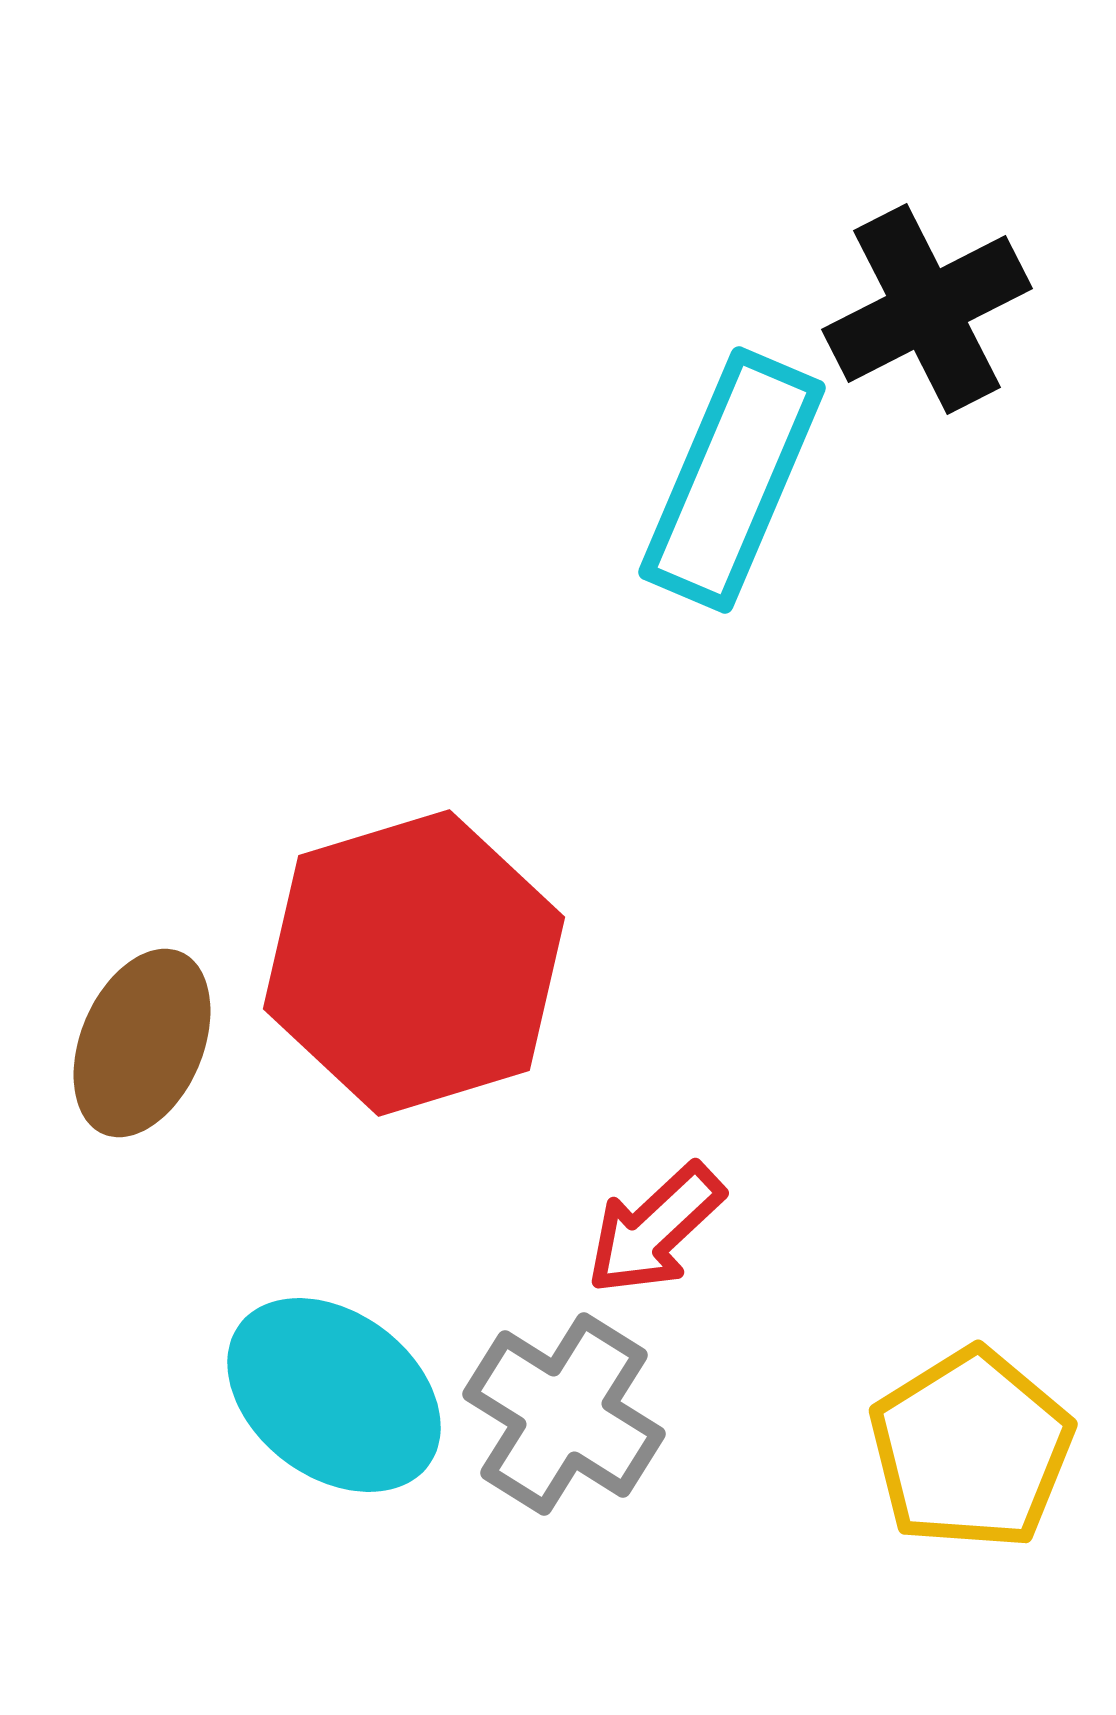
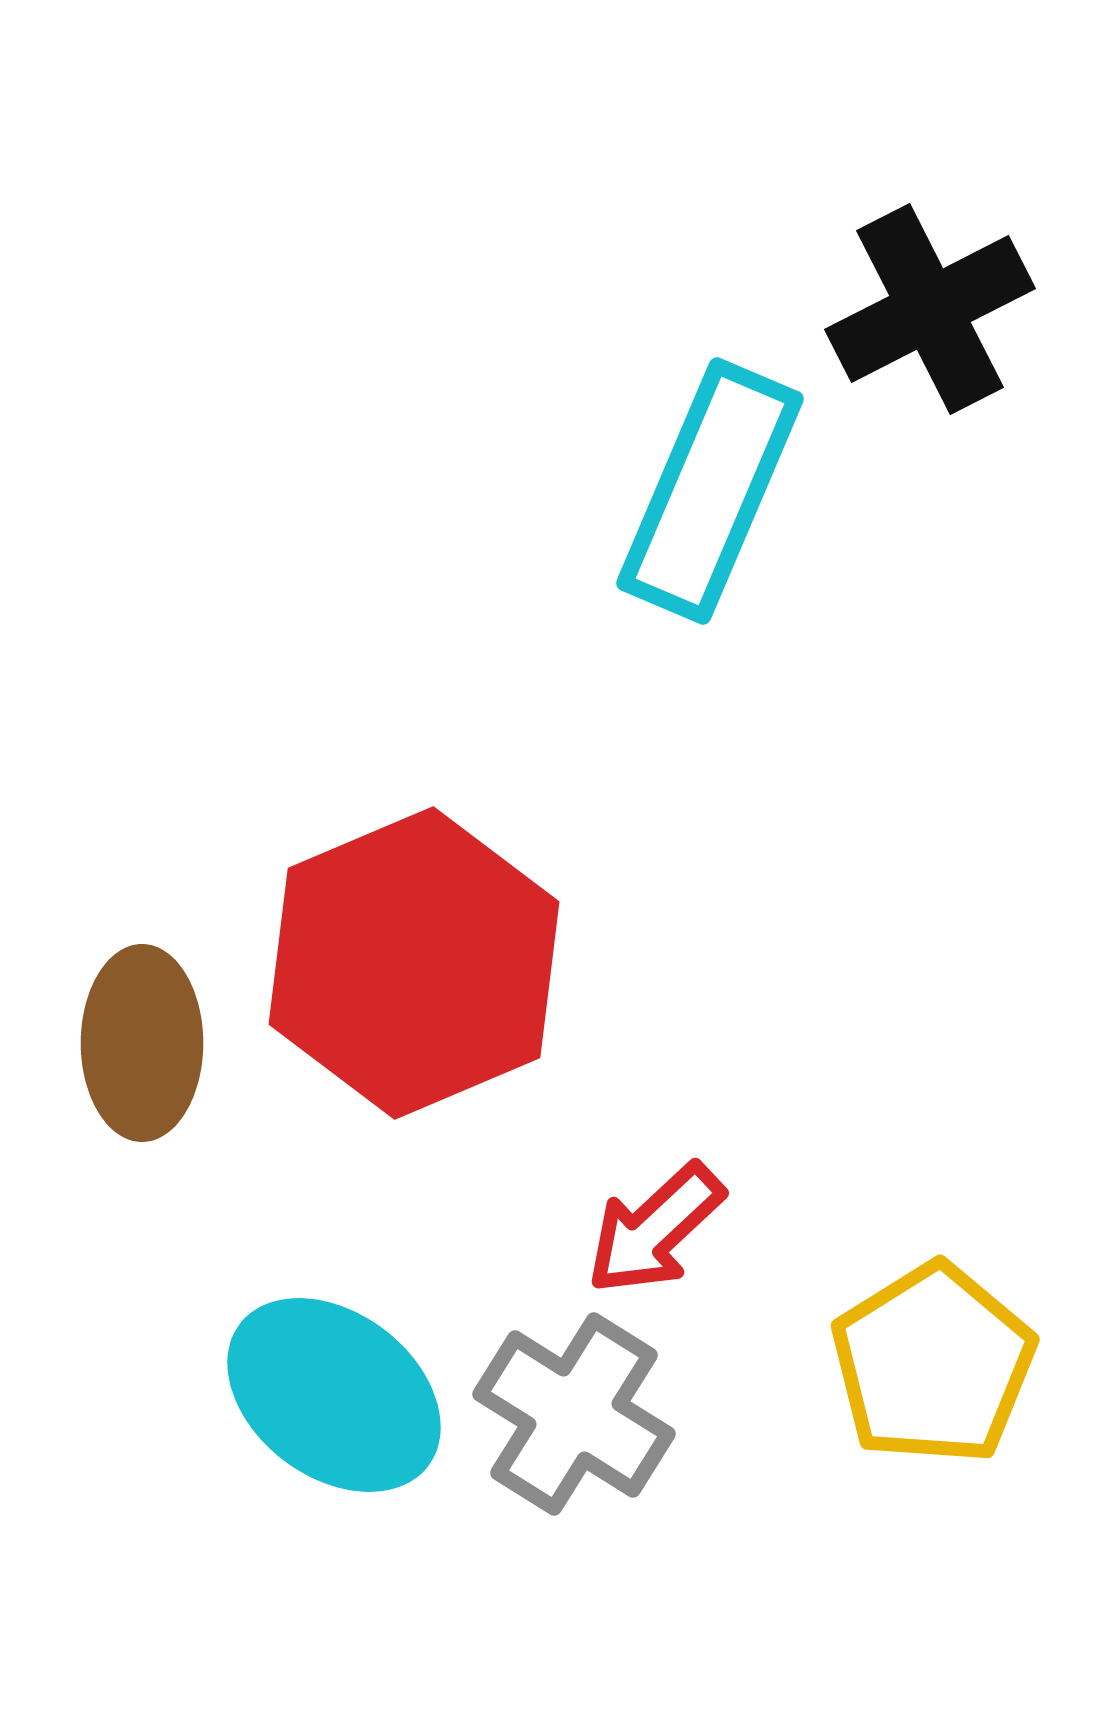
black cross: moved 3 px right
cyan rectangle: moved 22 px left, 11 px down
red hexagon: rotated 6 degrees counterclockwise
brown ellipse: rotated 23 degrees counterclockwise
gray cross: moved 10 px right
yellow pentagon: moved 38 px left, 85 px up
